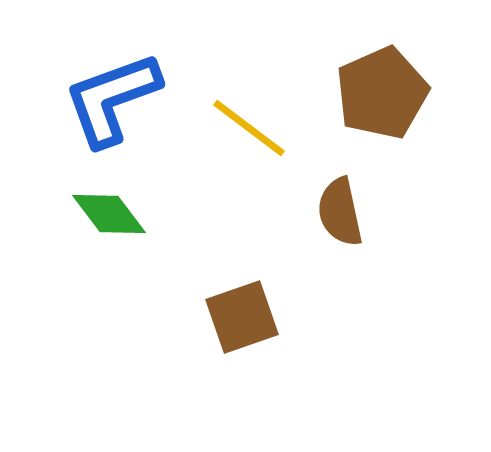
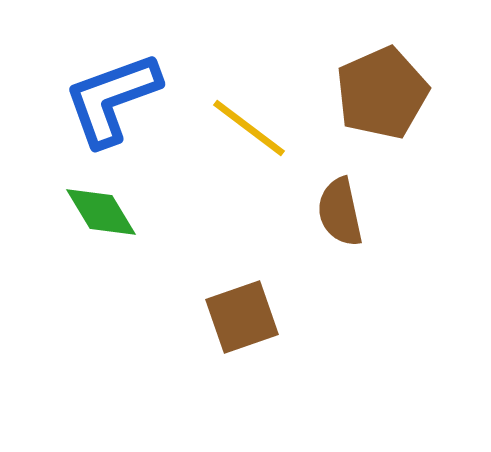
green diamond: moved 8 px left, 2 px up; rotated 6 degrees clockwise
